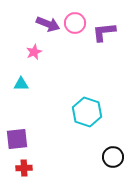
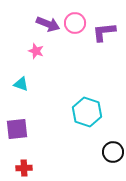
pink star: moved 2 px right, 1 px up; rotated 28 degrees counterclockwise
cyan triangle: rotated 21 degrees clockwise
purple square: moved 10 px up
black circle: moved 5 px up
